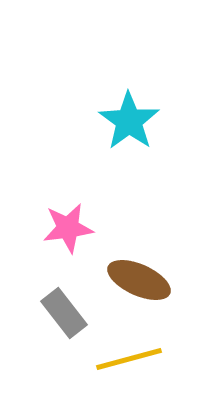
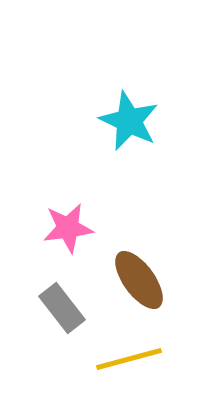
cyan star: rotated 10 degrees counterclockwise
brown ellipse: rotated 30 degrees clockwise
gray rectangle: moved 2 px left, 5 px up
